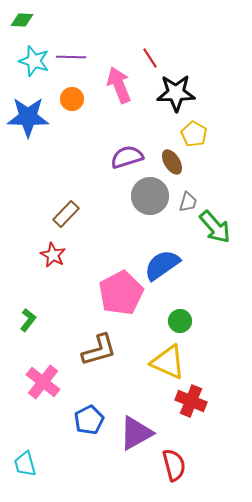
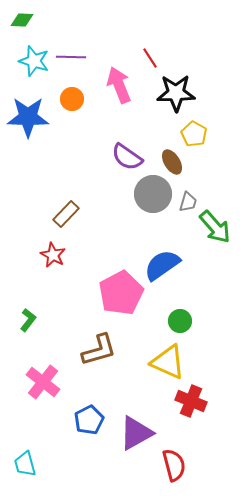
purple semicircle: rotated 128 degrees counterclockwise
gray circle: moved 3 px right, 2 px up
